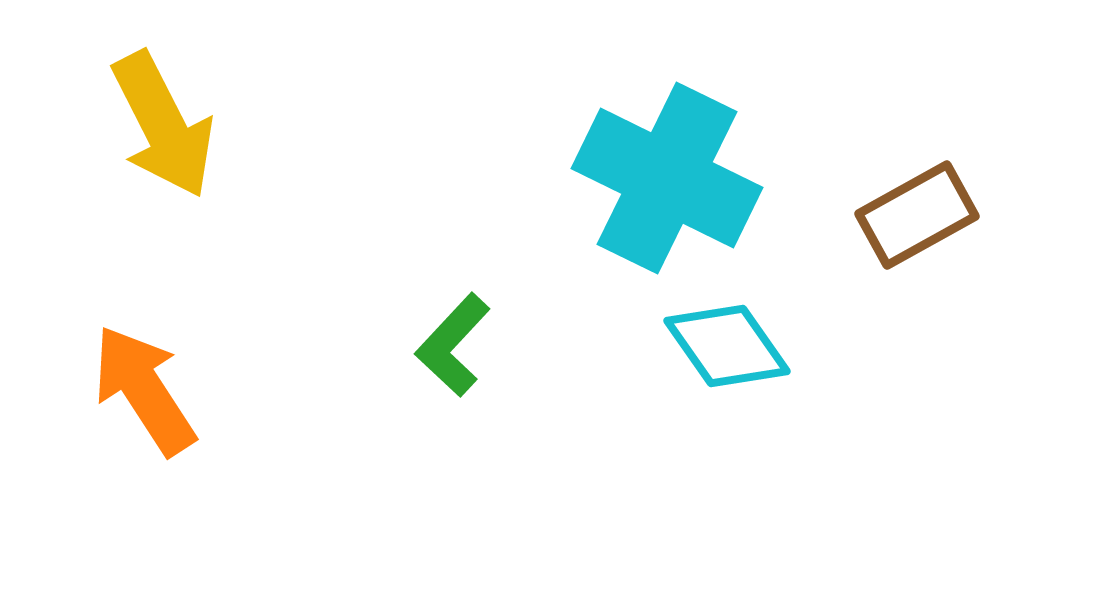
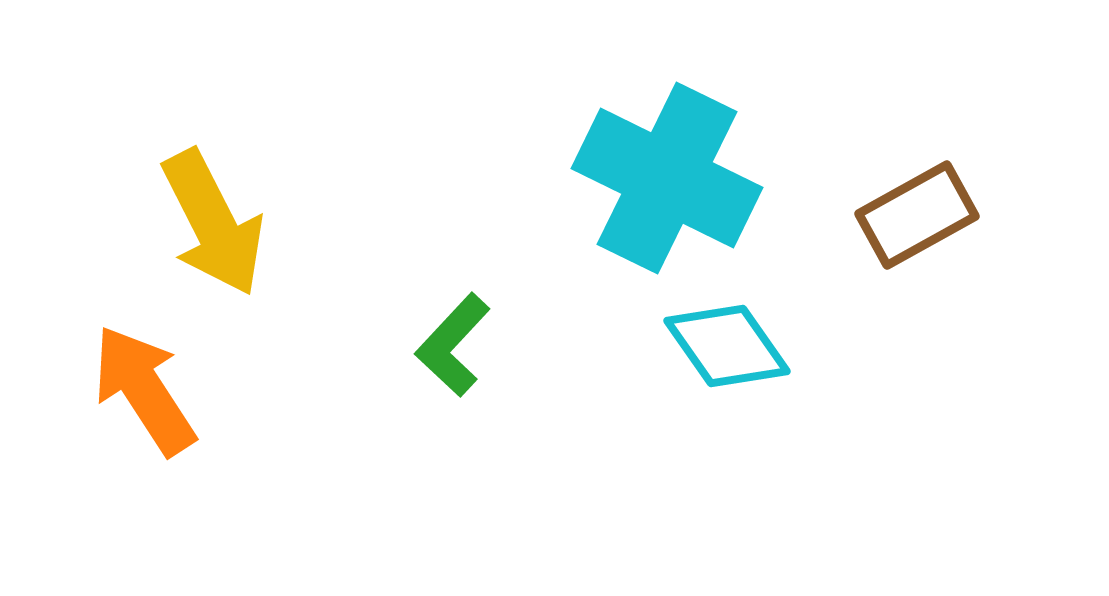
yellow arrow: moved 50 px right, 98 px down
